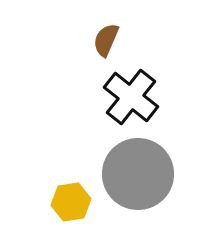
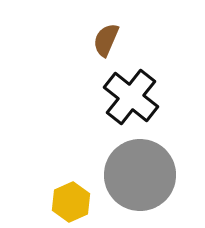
gray circle: moved 2 px right, 1 px down
yellow hexagon: rotated 15 degrees counterclockwise
